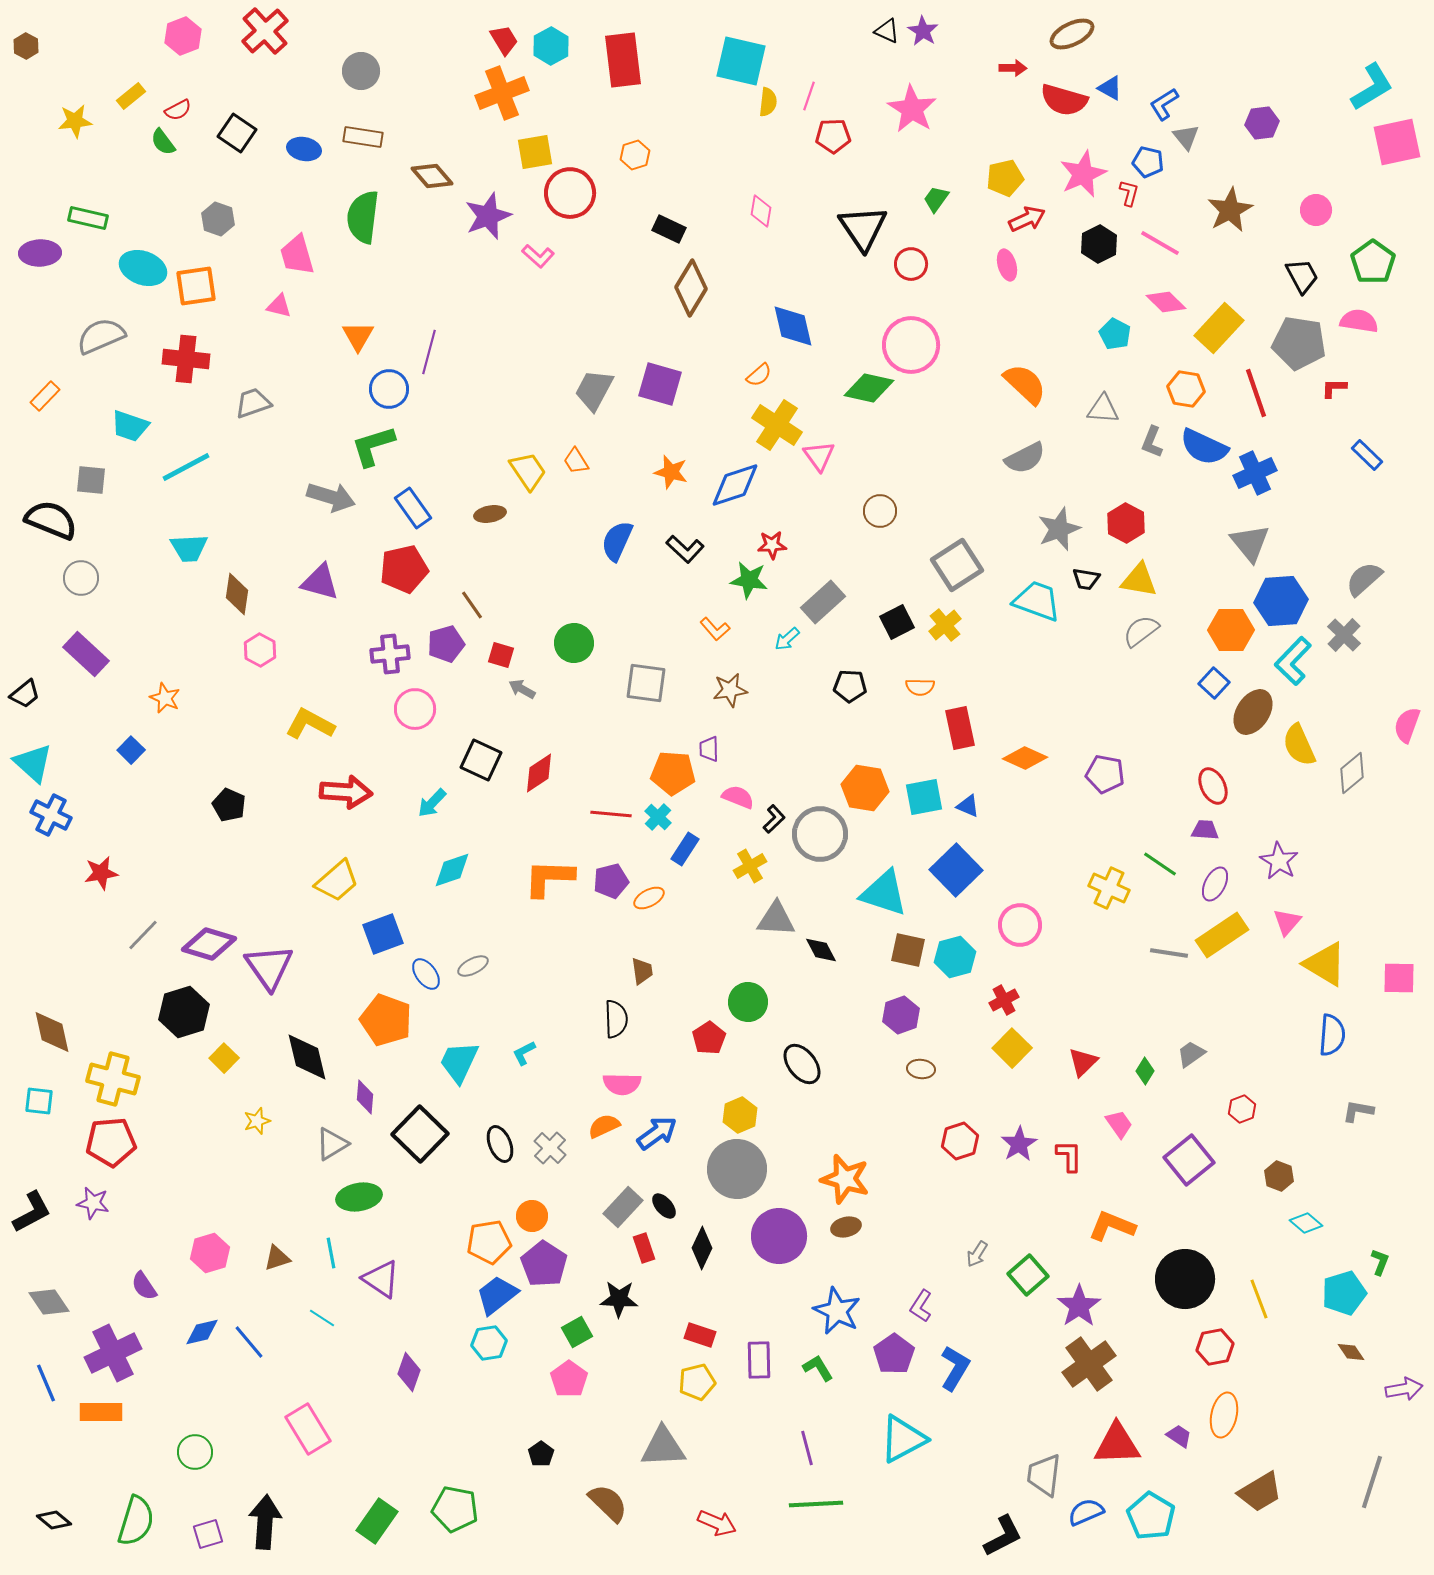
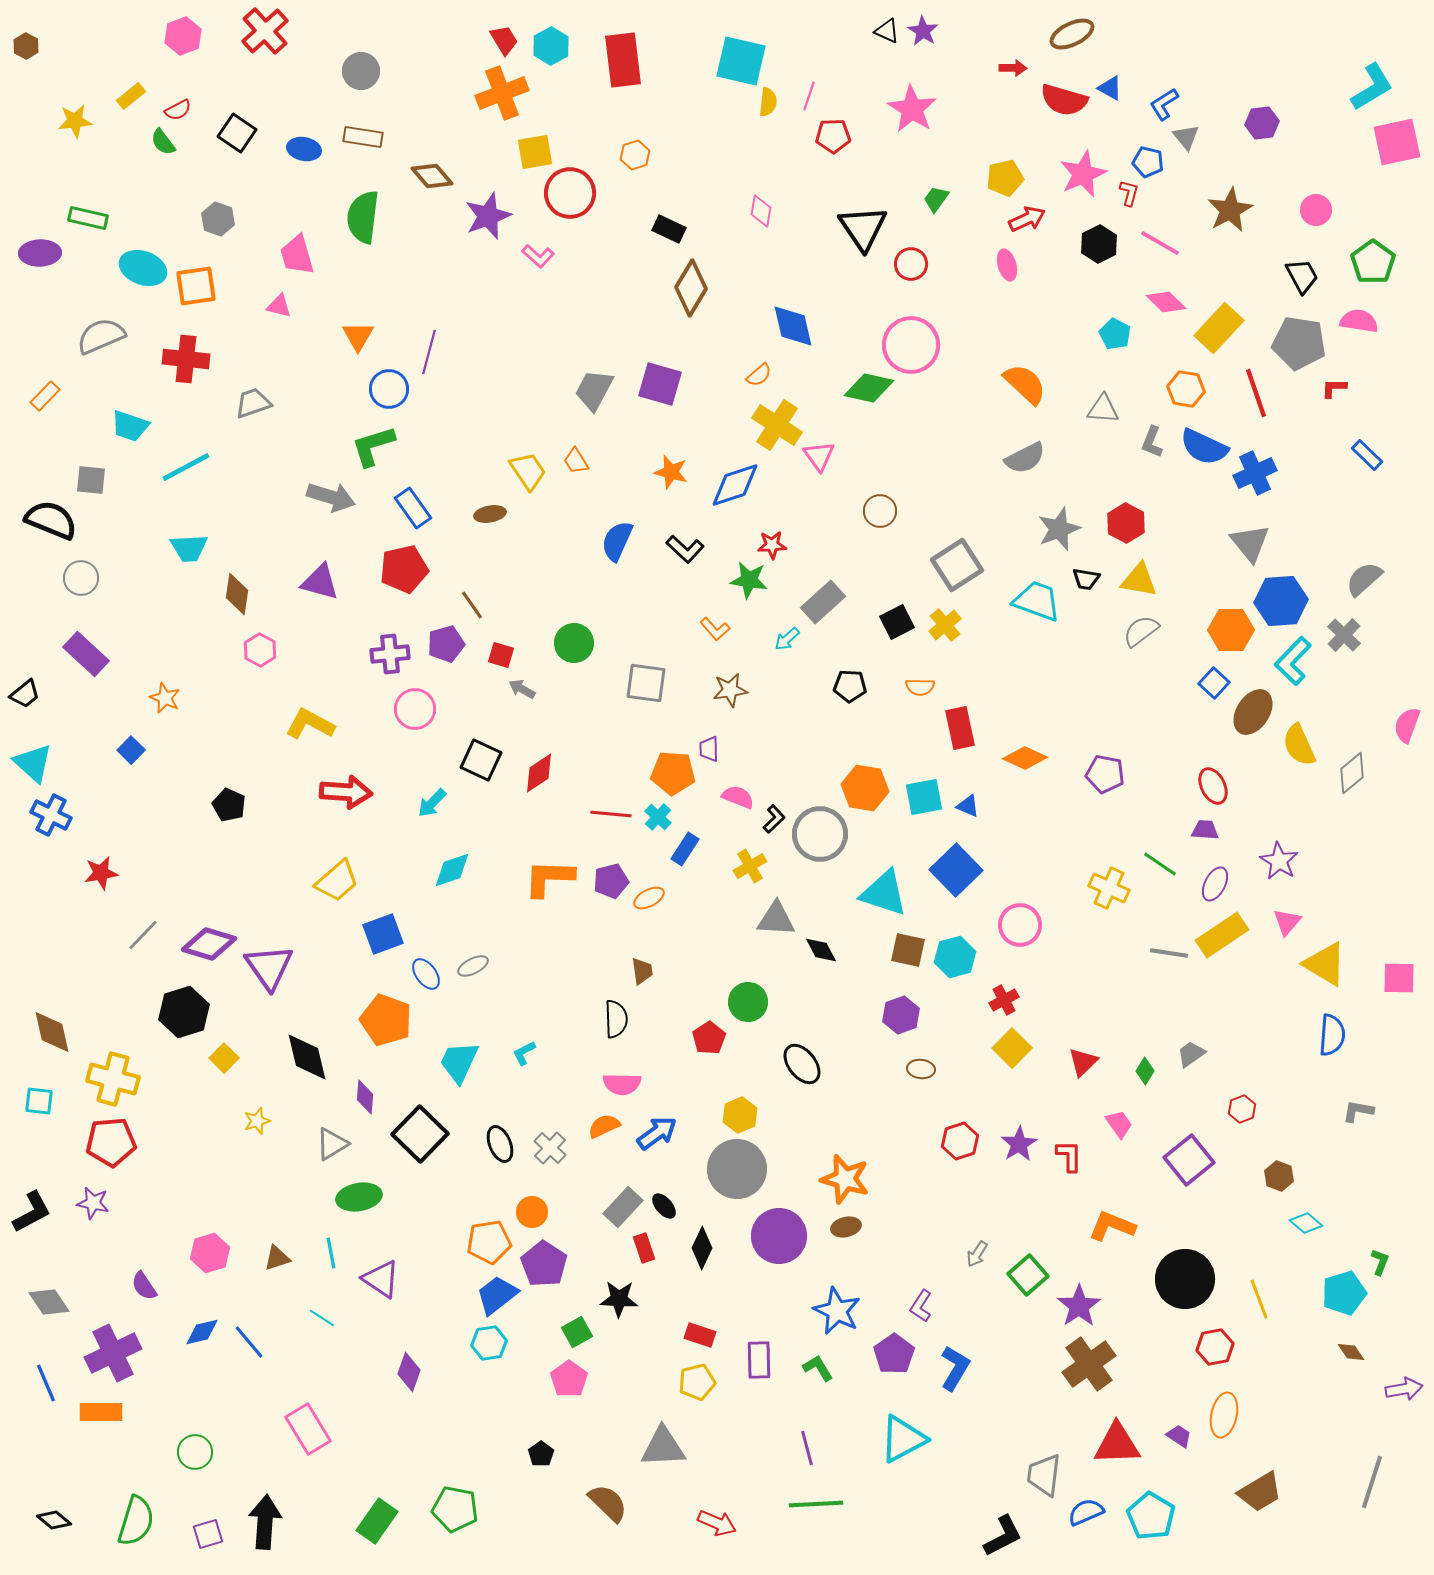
orange circle at (532, 1216): moved 4 px up
